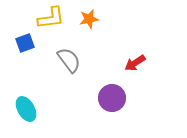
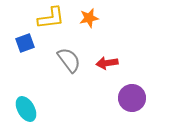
orange star: moved 1 px up
red arrow: moved 28 px left; rotated 25 degrees clockwise
purple circle: moved 20 px right
